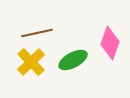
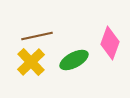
brown line: moved 3 px down
green ellipse: moved 1 px right
